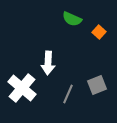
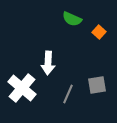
gray square: rotated 12 degrees clockwise
